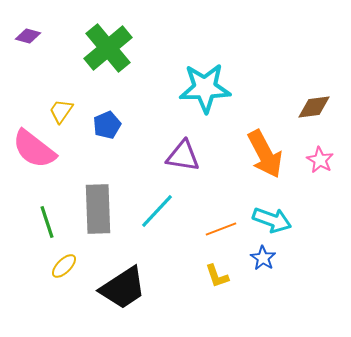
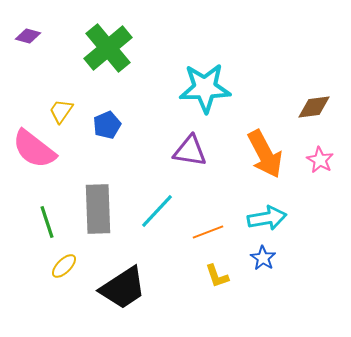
purple triangle: moved 7 px right, 5 px up
cyan arrow: moved 5 px left, 2 px up; rotated 30 degrees counterclockwise
orange line: moved 13 px left, 3 px down
